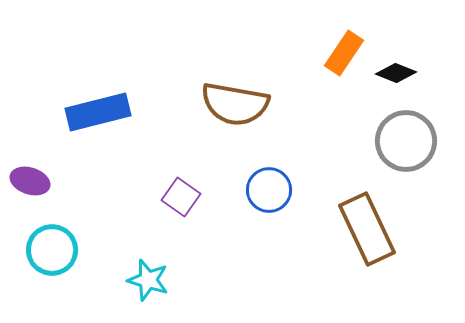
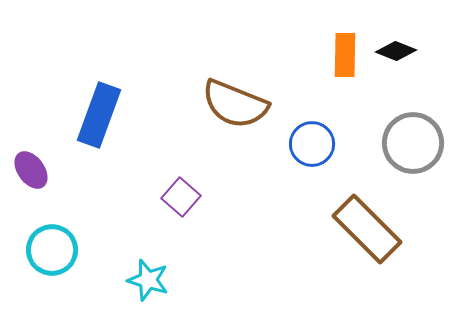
orange rectangle: moved 1 px right, 2 px down; rotated 33 degrees counterclockwise
black diamond: moved 22 px up
brown semicircle: rotated 12 degrees clockwise
blue rectangle: moved 1 px right, 3 px down; rotated 56 degrees counterclockwise
gray circle: moved 7 px right, 2 px down
purple ellipse: moved 1 px right, 11 px up; rotated 36 degrees clockwise
blue circle: moved 43 px right, 46 px up
purple square: rotated 6 degrees clockwise
brown rectangle: rotated 20 degrees counterclockwise
